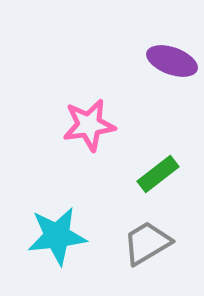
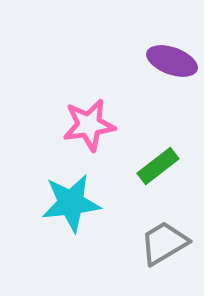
green rectangle: moved 8 px up
cyan star: moved 14 px right, 33 px up
gray trapezoid: moved 17 px right
